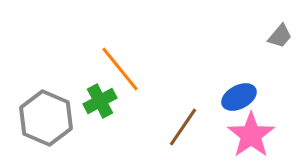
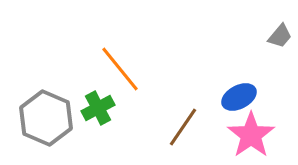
green cross: moved 2 px left, 7 px down
